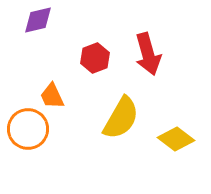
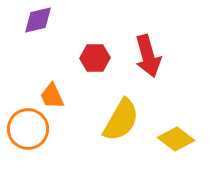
red arrow: moved 2 px down
red hexagon: rotated 20 degrees clockwise
yellow semicircle: moved 2 px down
